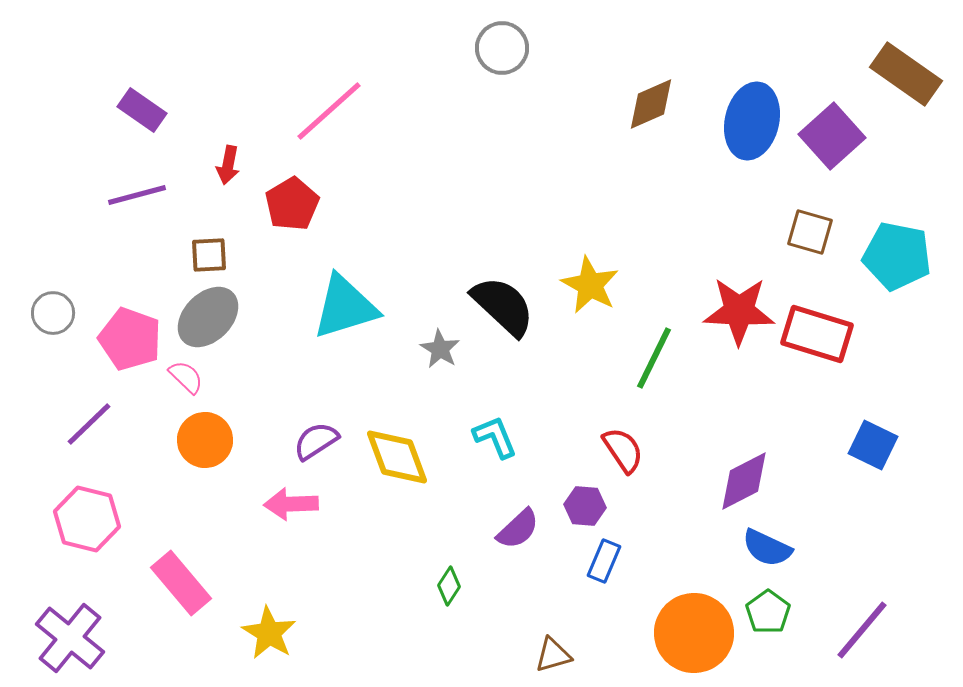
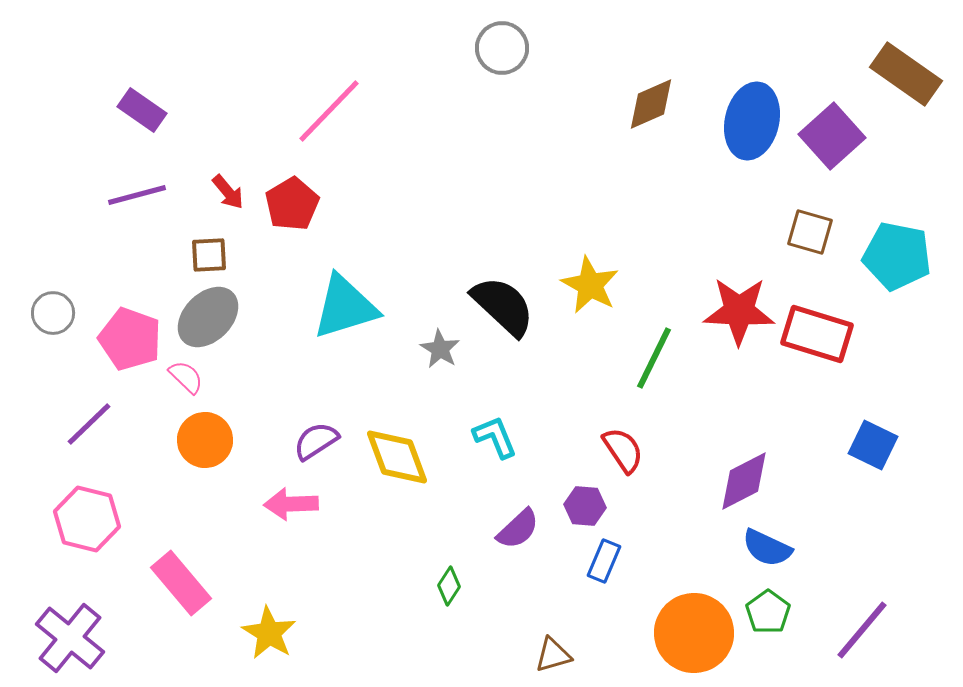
pink line at (329, 111): rotated 4 degrees counterclockwise
red arrow at (228, 165): moved 27 px down; rotated 51 degrees counterclockwise
